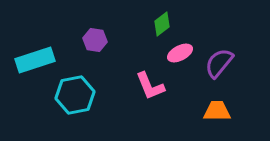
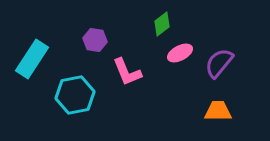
cyan rectangle: moved 3 px left, 1 px up; rotated 39 degrees counterclockwise
pink L-shape: moved 23 px left, 14 px up
orange trapezoid: moved 1 px right
